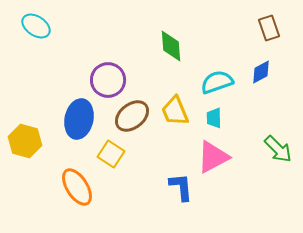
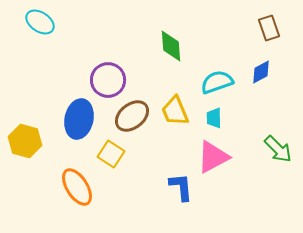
cyan ellipse: moved 4 px right, 4 px up
